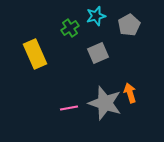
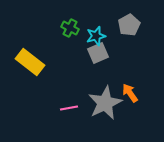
cyan star: moved 20 px down
green cross: rotated 30 degrees counterclockwise
yellow rectangle: moved 5 px left, 8 px down; rotated 28 degrees counterclockwise
orange arrow: rotated 18 degrees counterclockwise
gray star: rotated 28 degrees clockwise
